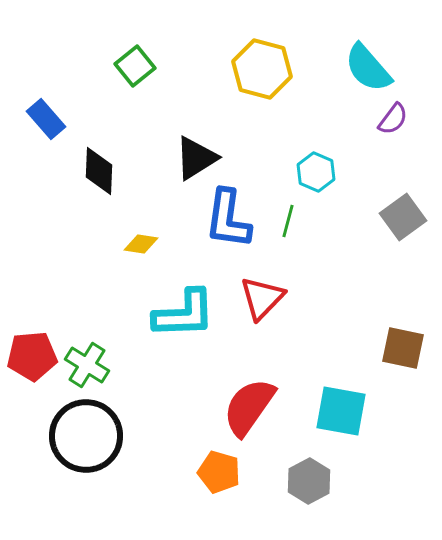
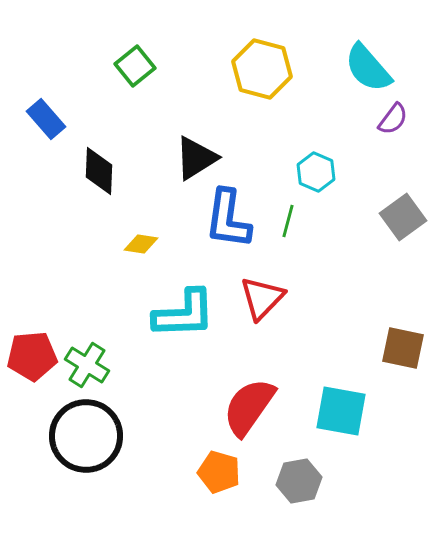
gray hexagon: moved 10 px left; rotated 18 degrees clockwise
